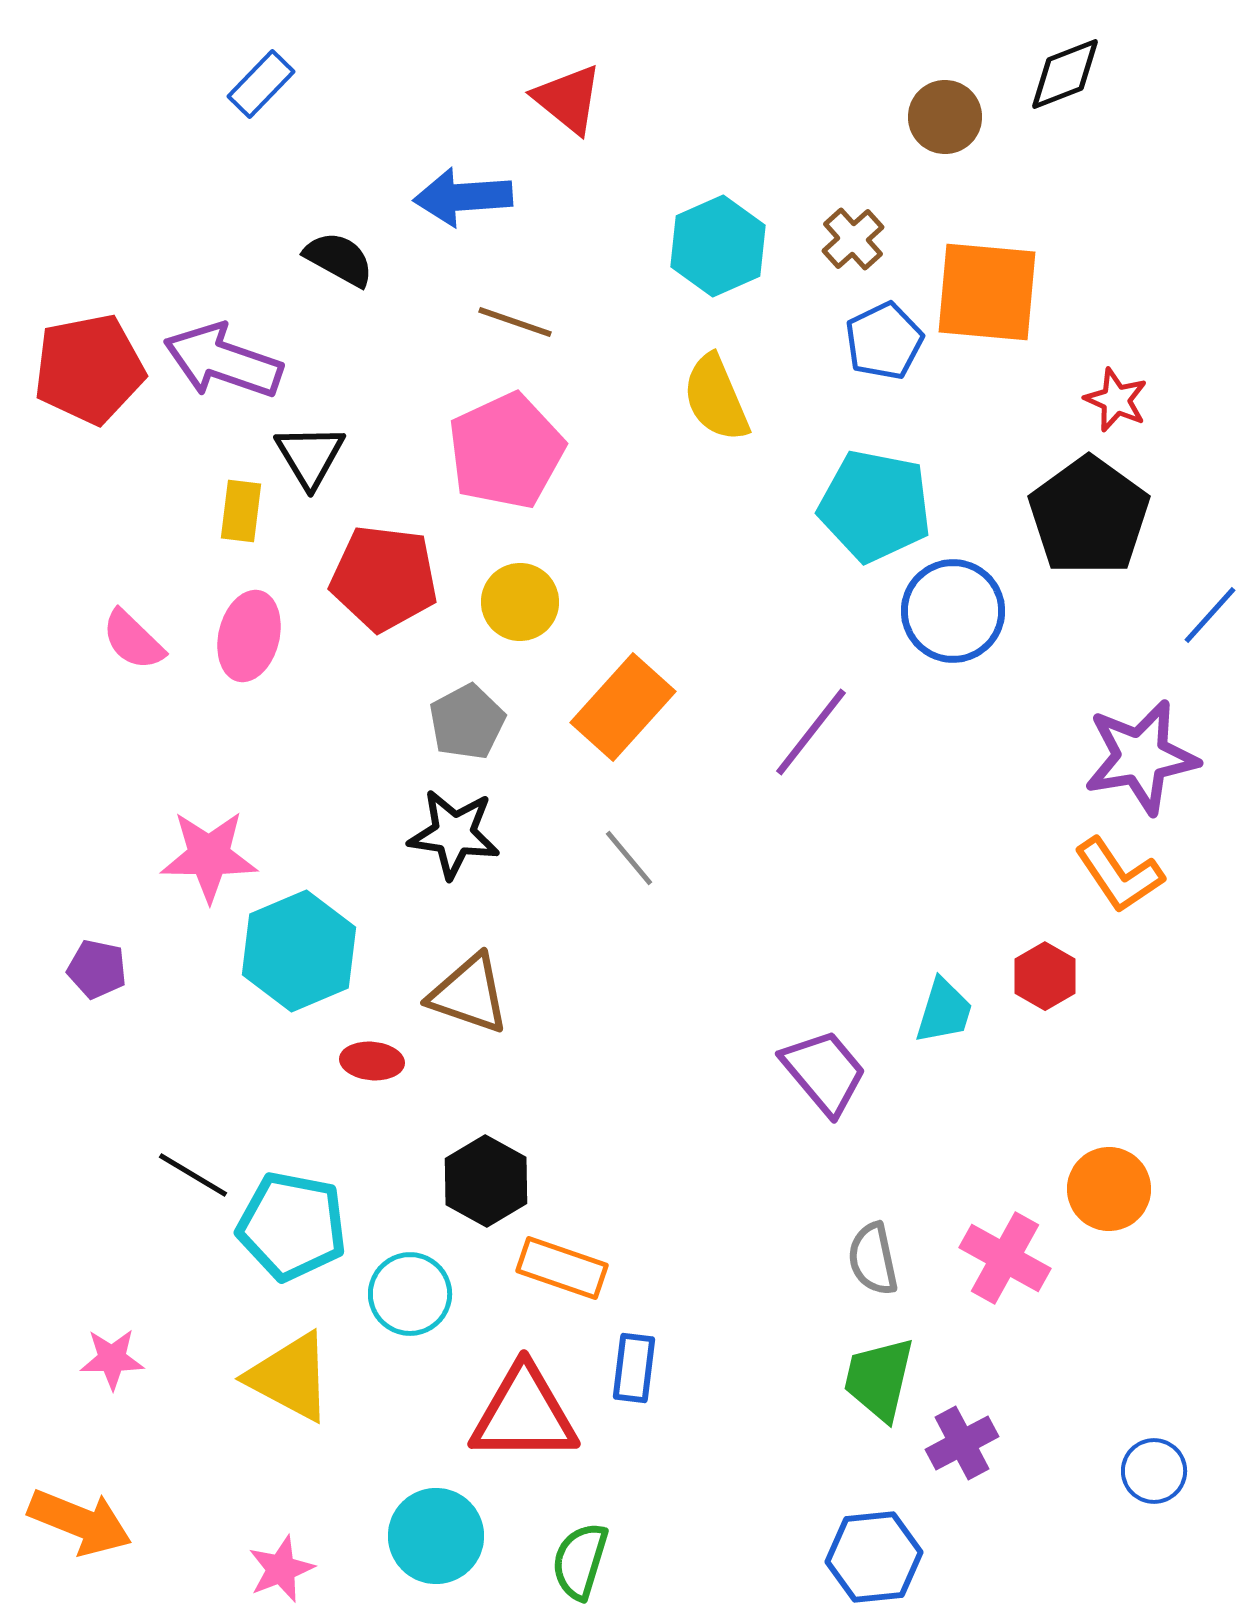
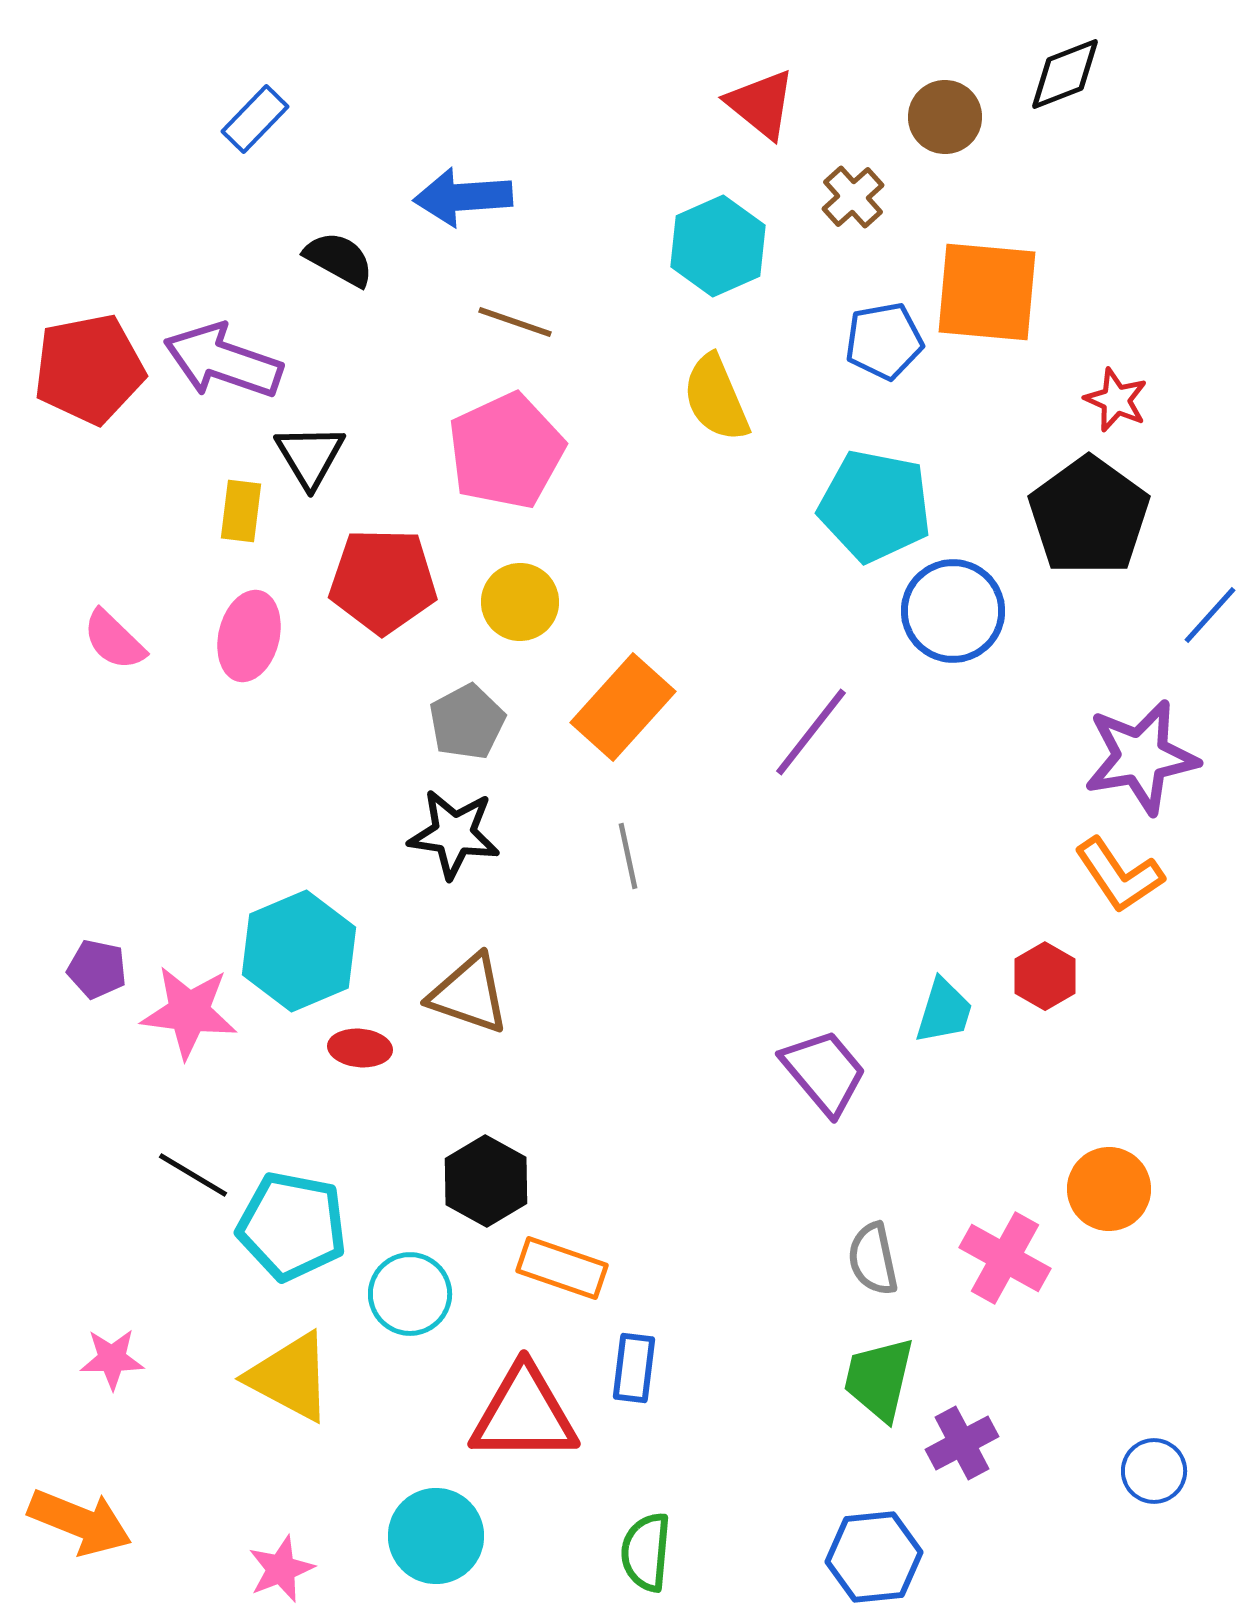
blue rectangle at (261, 84): moved 6 px left, 35 px down
red triangle at (568, 99): moved 193 px right, 5 px down
brown cross at (853, 239): moved 42 px up
blue pentagon at (884, 341): rotated 16 degrees clockwise
red pentagon at (384, 578): moved 1 px left, 3 px down; rotated 6 degrees counterclockwise
pink semicircle at (133, 640): moved 19 px left
pink star at (209, 856): moved 20 px left, 156 px down; rotated 6 degrees clockwise
gray line at (629, 858): moved 1 px left, 2 px up; rotated 28 degrees clockwise
red ellipse at (372, 1061): moved 12 px left, 13 px up
green semicircle at (580, 1561): moved 66 px right, 9 px up; rotated 12 degrees counterclockwise
